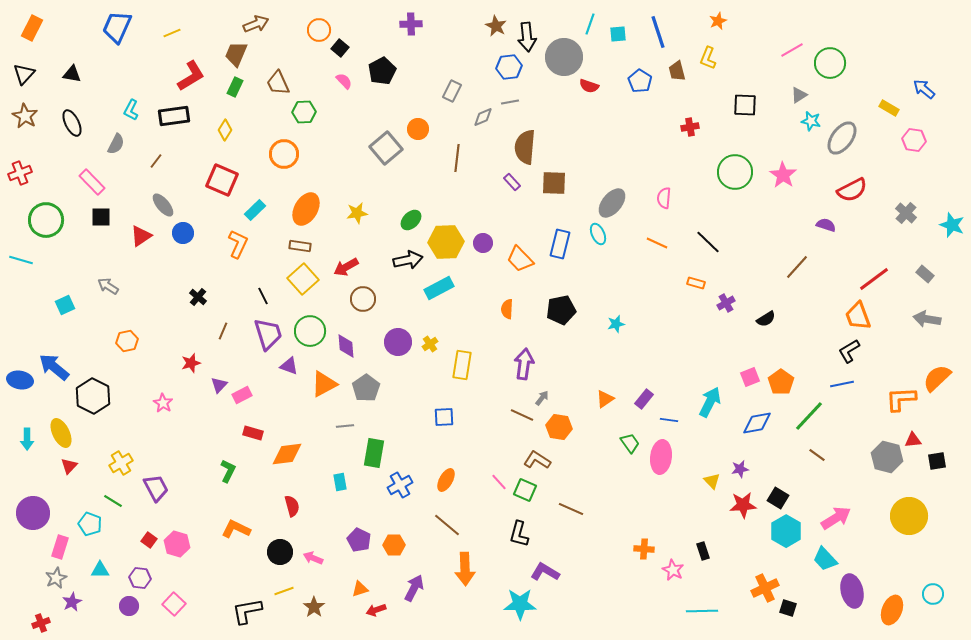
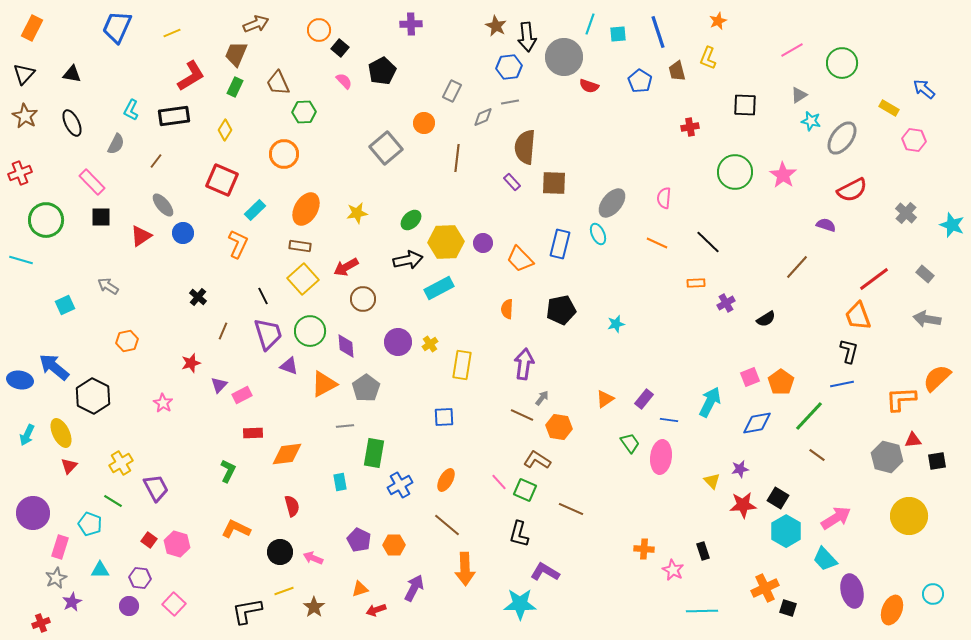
green circle at (830, 63): moved 12 px right
orange circle at (418, 129): moved 6 px right, 6 px up
orange rectangle at (696, 283): rotated 18 degrees counterclockwise
black L-shape at (849, 351): rotated 135 degrees clockwise
red rectangle at (253, 433): rotated 18 degrees counterclockwise
cyan arrow at (27, 439): moved 4 px up; rotated 25 degrees clockwise
